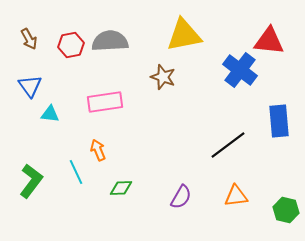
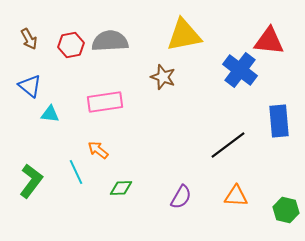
blue triangle: rotated 15 degrees counterclockwise
orange arrow: rotated 30 degrees counterclockwise
orange triangle: rotated 10 degrees clockwise
